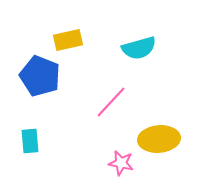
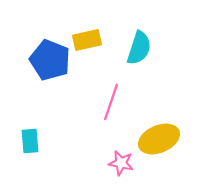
yellow rectangle: moved 19 px right
cyan semicircle: rotated 56 degrees counterclockwise
blue pentagon: moved 10 px right, 16 px up
pink line: rotated 24 degrees counterclockwise
yellow ellipse: rotated 18 degrees counterclockwise
